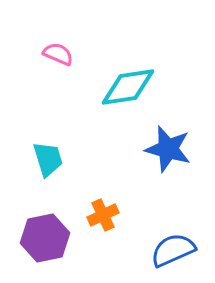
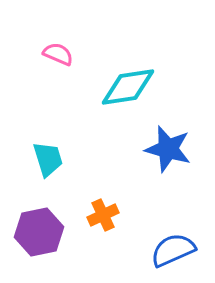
purple hexagon: moved 6 px left, 6 px up
